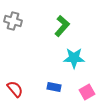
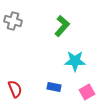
cyan star: moved 1 px right, 3 px down
red semicircle: rotated 18 degrees clockwise
